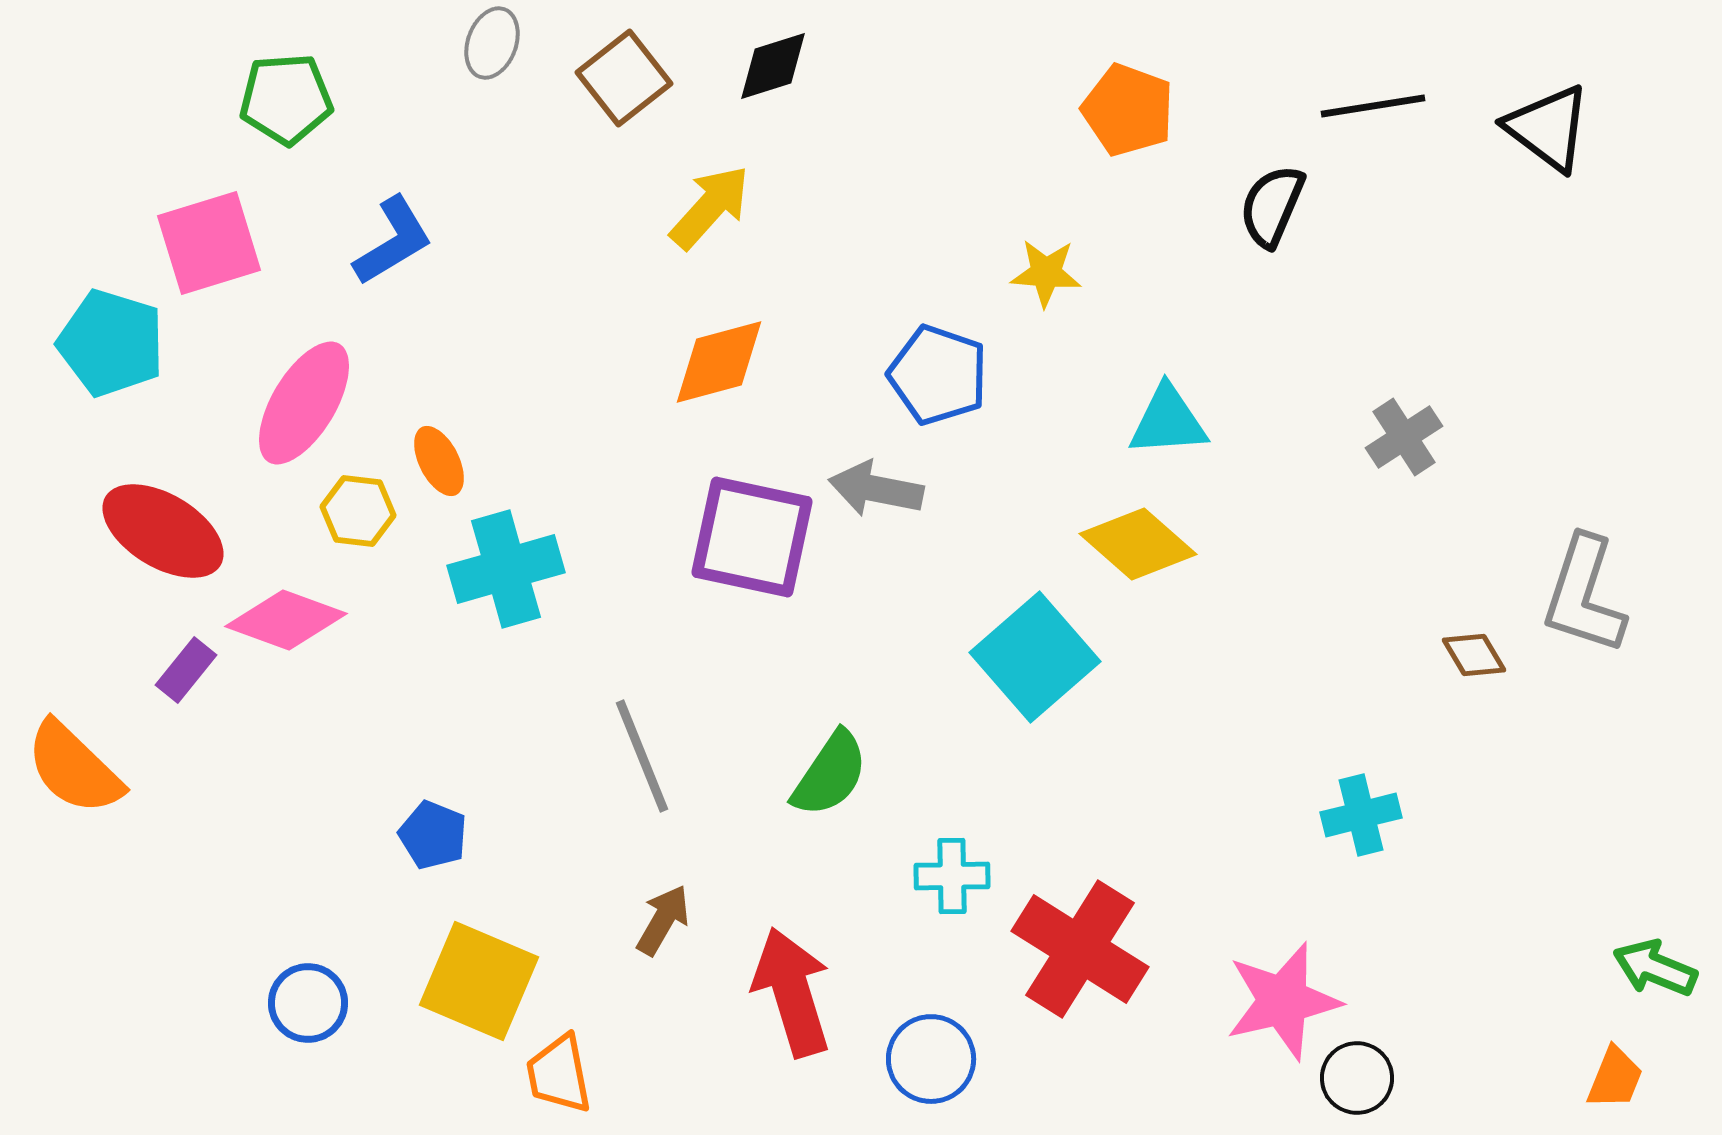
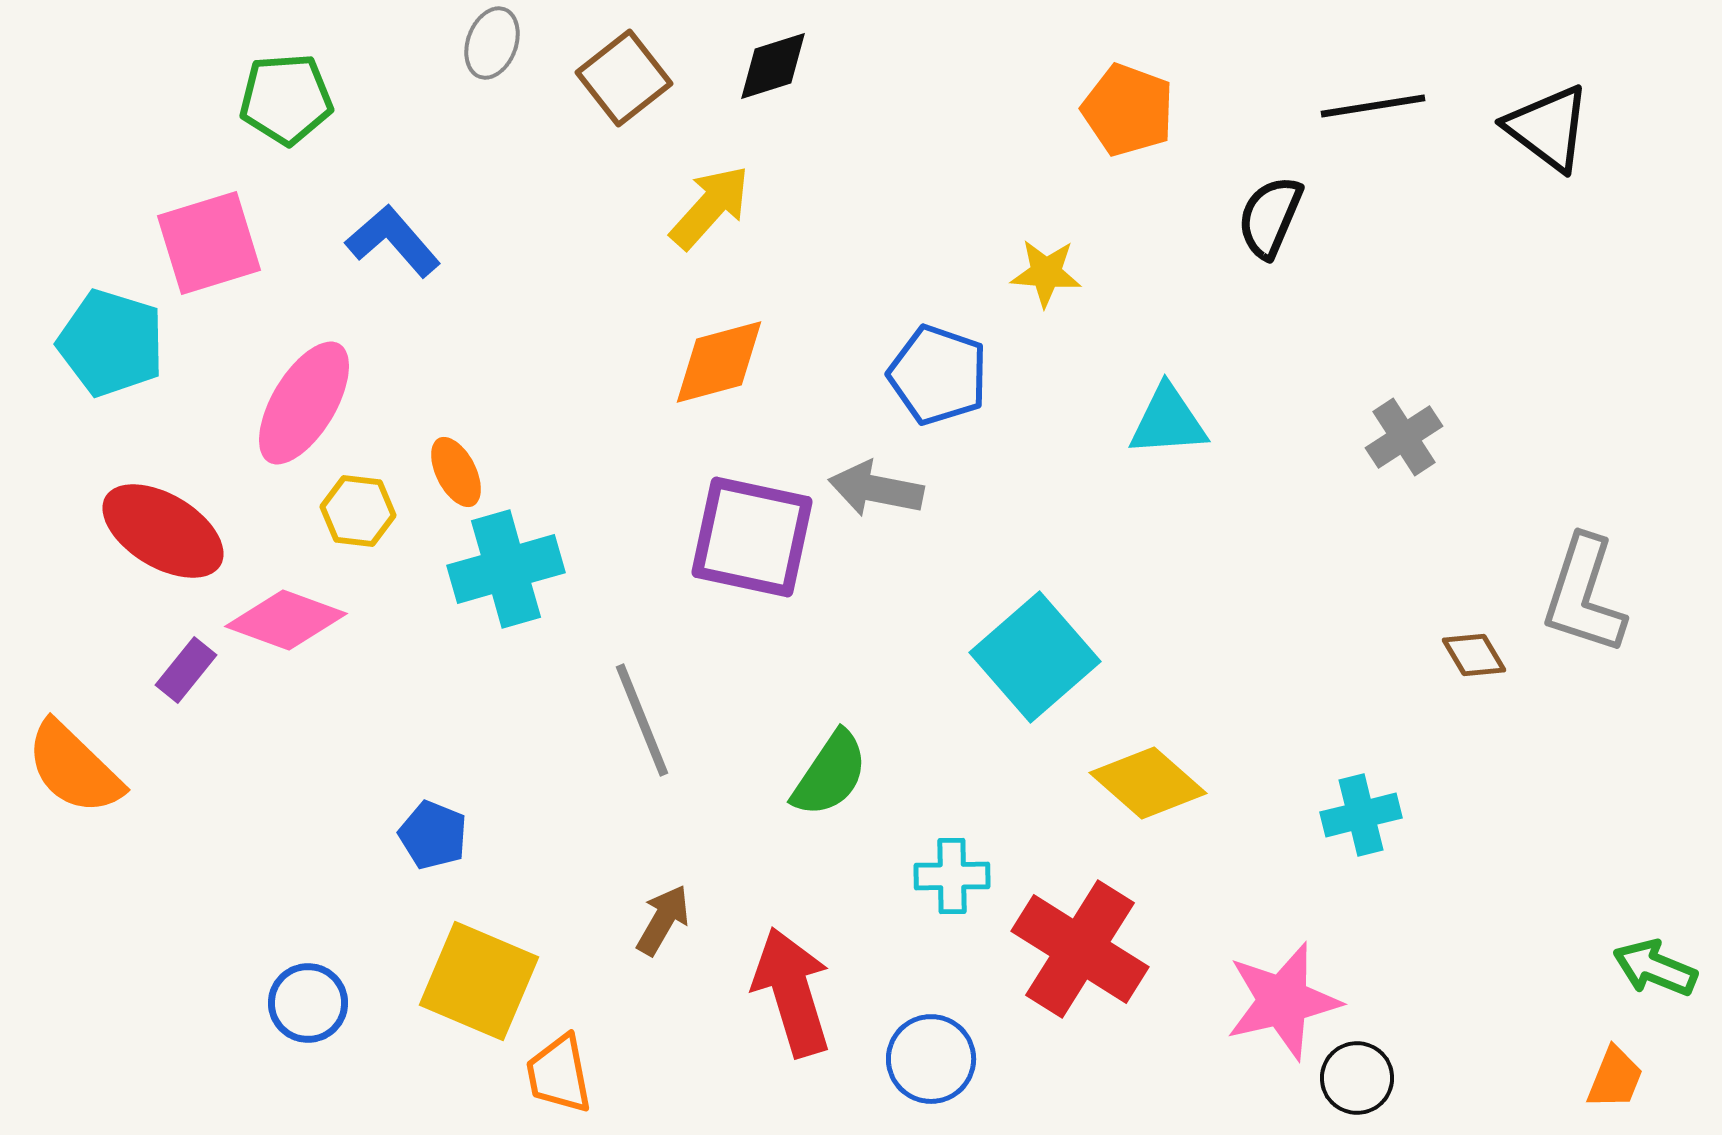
black semicircle at (1272, 206): moved 2 px left, 11 px down
blue L-shape at (393, 241): rotated 100 degrees counterclockwise
orange ellipse at (439, 461): moved 17 px right, 11 px down
yellow diamond at (1138, 544): moved 10 px right, 239 px down
gray line at (642, 756): moved 36 px up
